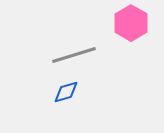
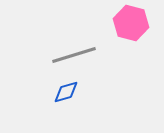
pink hexagon: rotated 16 degrees counterclockwise
